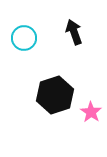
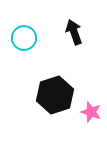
pink star: rotated 15 degrees counterclockwise
